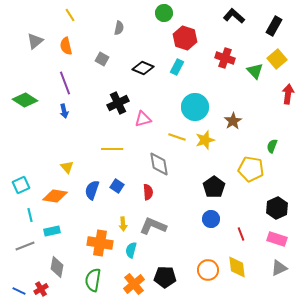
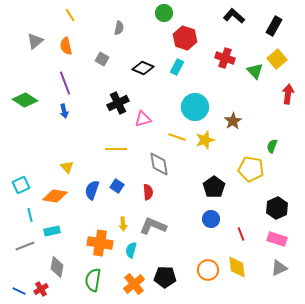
yellow line at (112, 149): moved 4 px right
